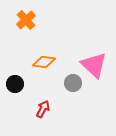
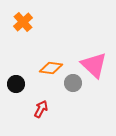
orange cross: moved 3 px left, 2 px down
orange diamond: moved 7 px right, 6 px down
black circle: moved 1 px right
red arrow: moved 2 px left
